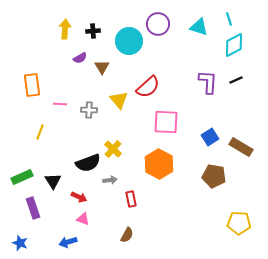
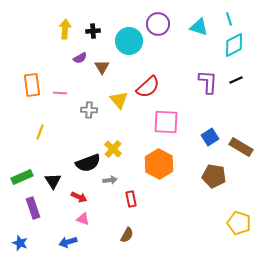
pink line: moved 11 px up
yellow pentagon: rotated 15 degrees clockwise
